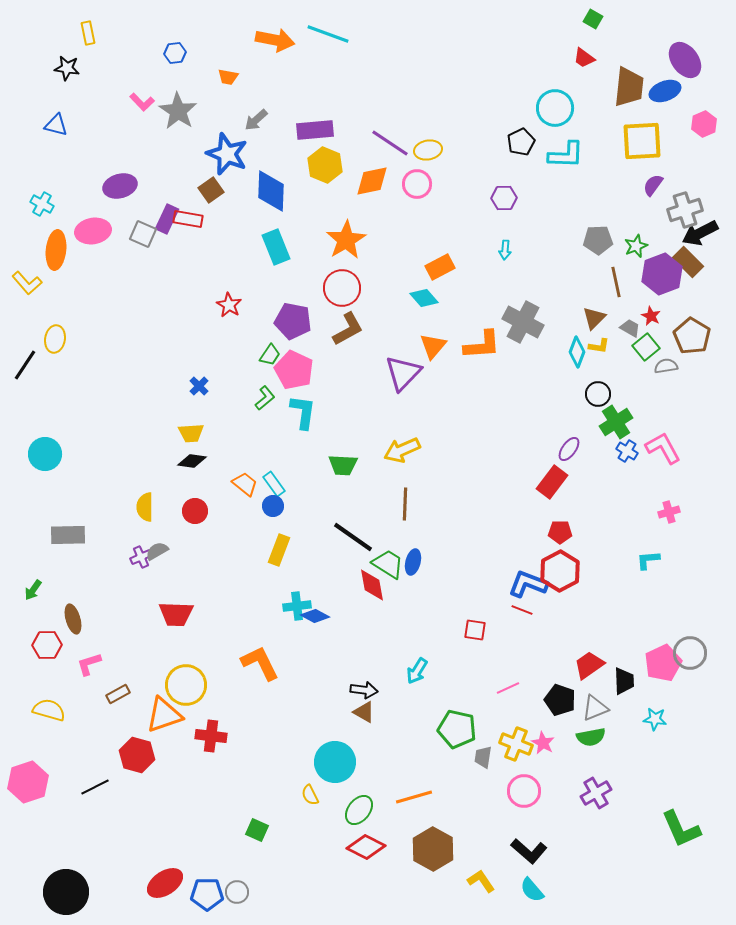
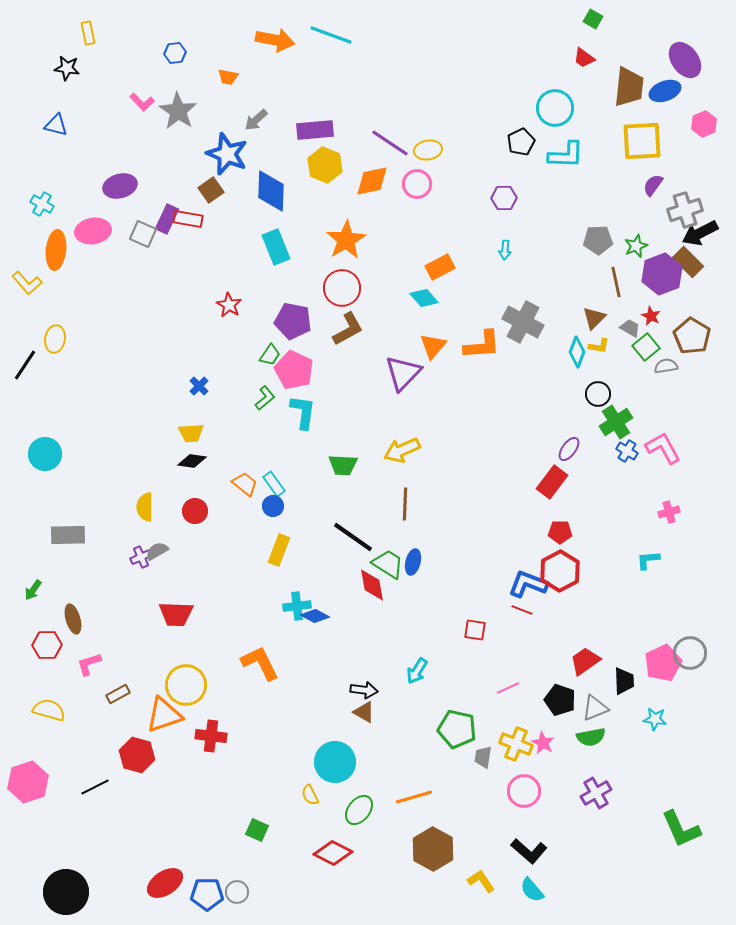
cyan line at (328, 34): moved 3 px right, 1 px down
red trapezoid at (589, 665): moved 4 px left, 4 px up
red diamond at (366, 847): moved 33 px left, 6 px down
